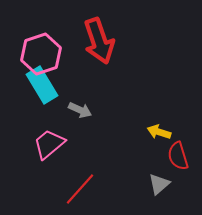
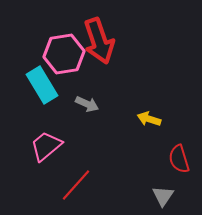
pink hexagon: moved 23 px right; rotated 9 degrees clockwise
gray arrow: moved 7 px right, 6 px up
yellow arrow: moved 10 px left, 13 px up
pink trapezoid: moved 3 px left, 2 px down
red semicircle: moved 1 px right, 3 px down
gray triangle: moved 4 px right, 12 px down; rotated 15 degrees counterclockwise
red line: moved 4 px left, 4 px up
